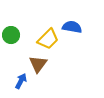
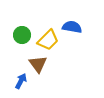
green circle: moved 11 px right
yellow trapezoid: moved 1 px down
brown triangle: rotated 12 degrees counterclockwise
